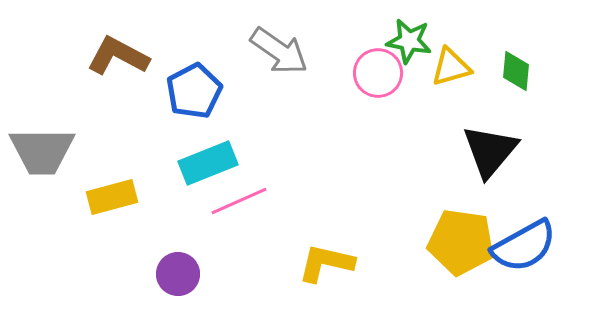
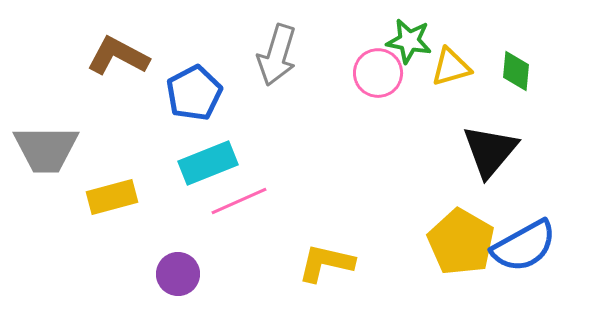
gray arrow: moved 2 px left, 4 px down; rotated 72 degrees clockwise
blue pentagon: moved 2 px down
gray trapezoid: moved 4 px right, 2 px up
yellow pentagon: rotated 22 degrees clockwise
